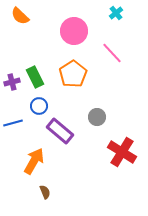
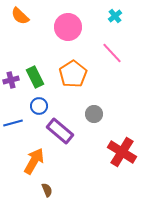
cyan cross: moved 1 px left, 3 px down
pink circle: moved 6 px left, 4 px up
purple cross: moved 1 px left, 2 px up
gray circle: moved 3 px left, 3 px up
brown semicircle: moved 2 px right, 2 px up
